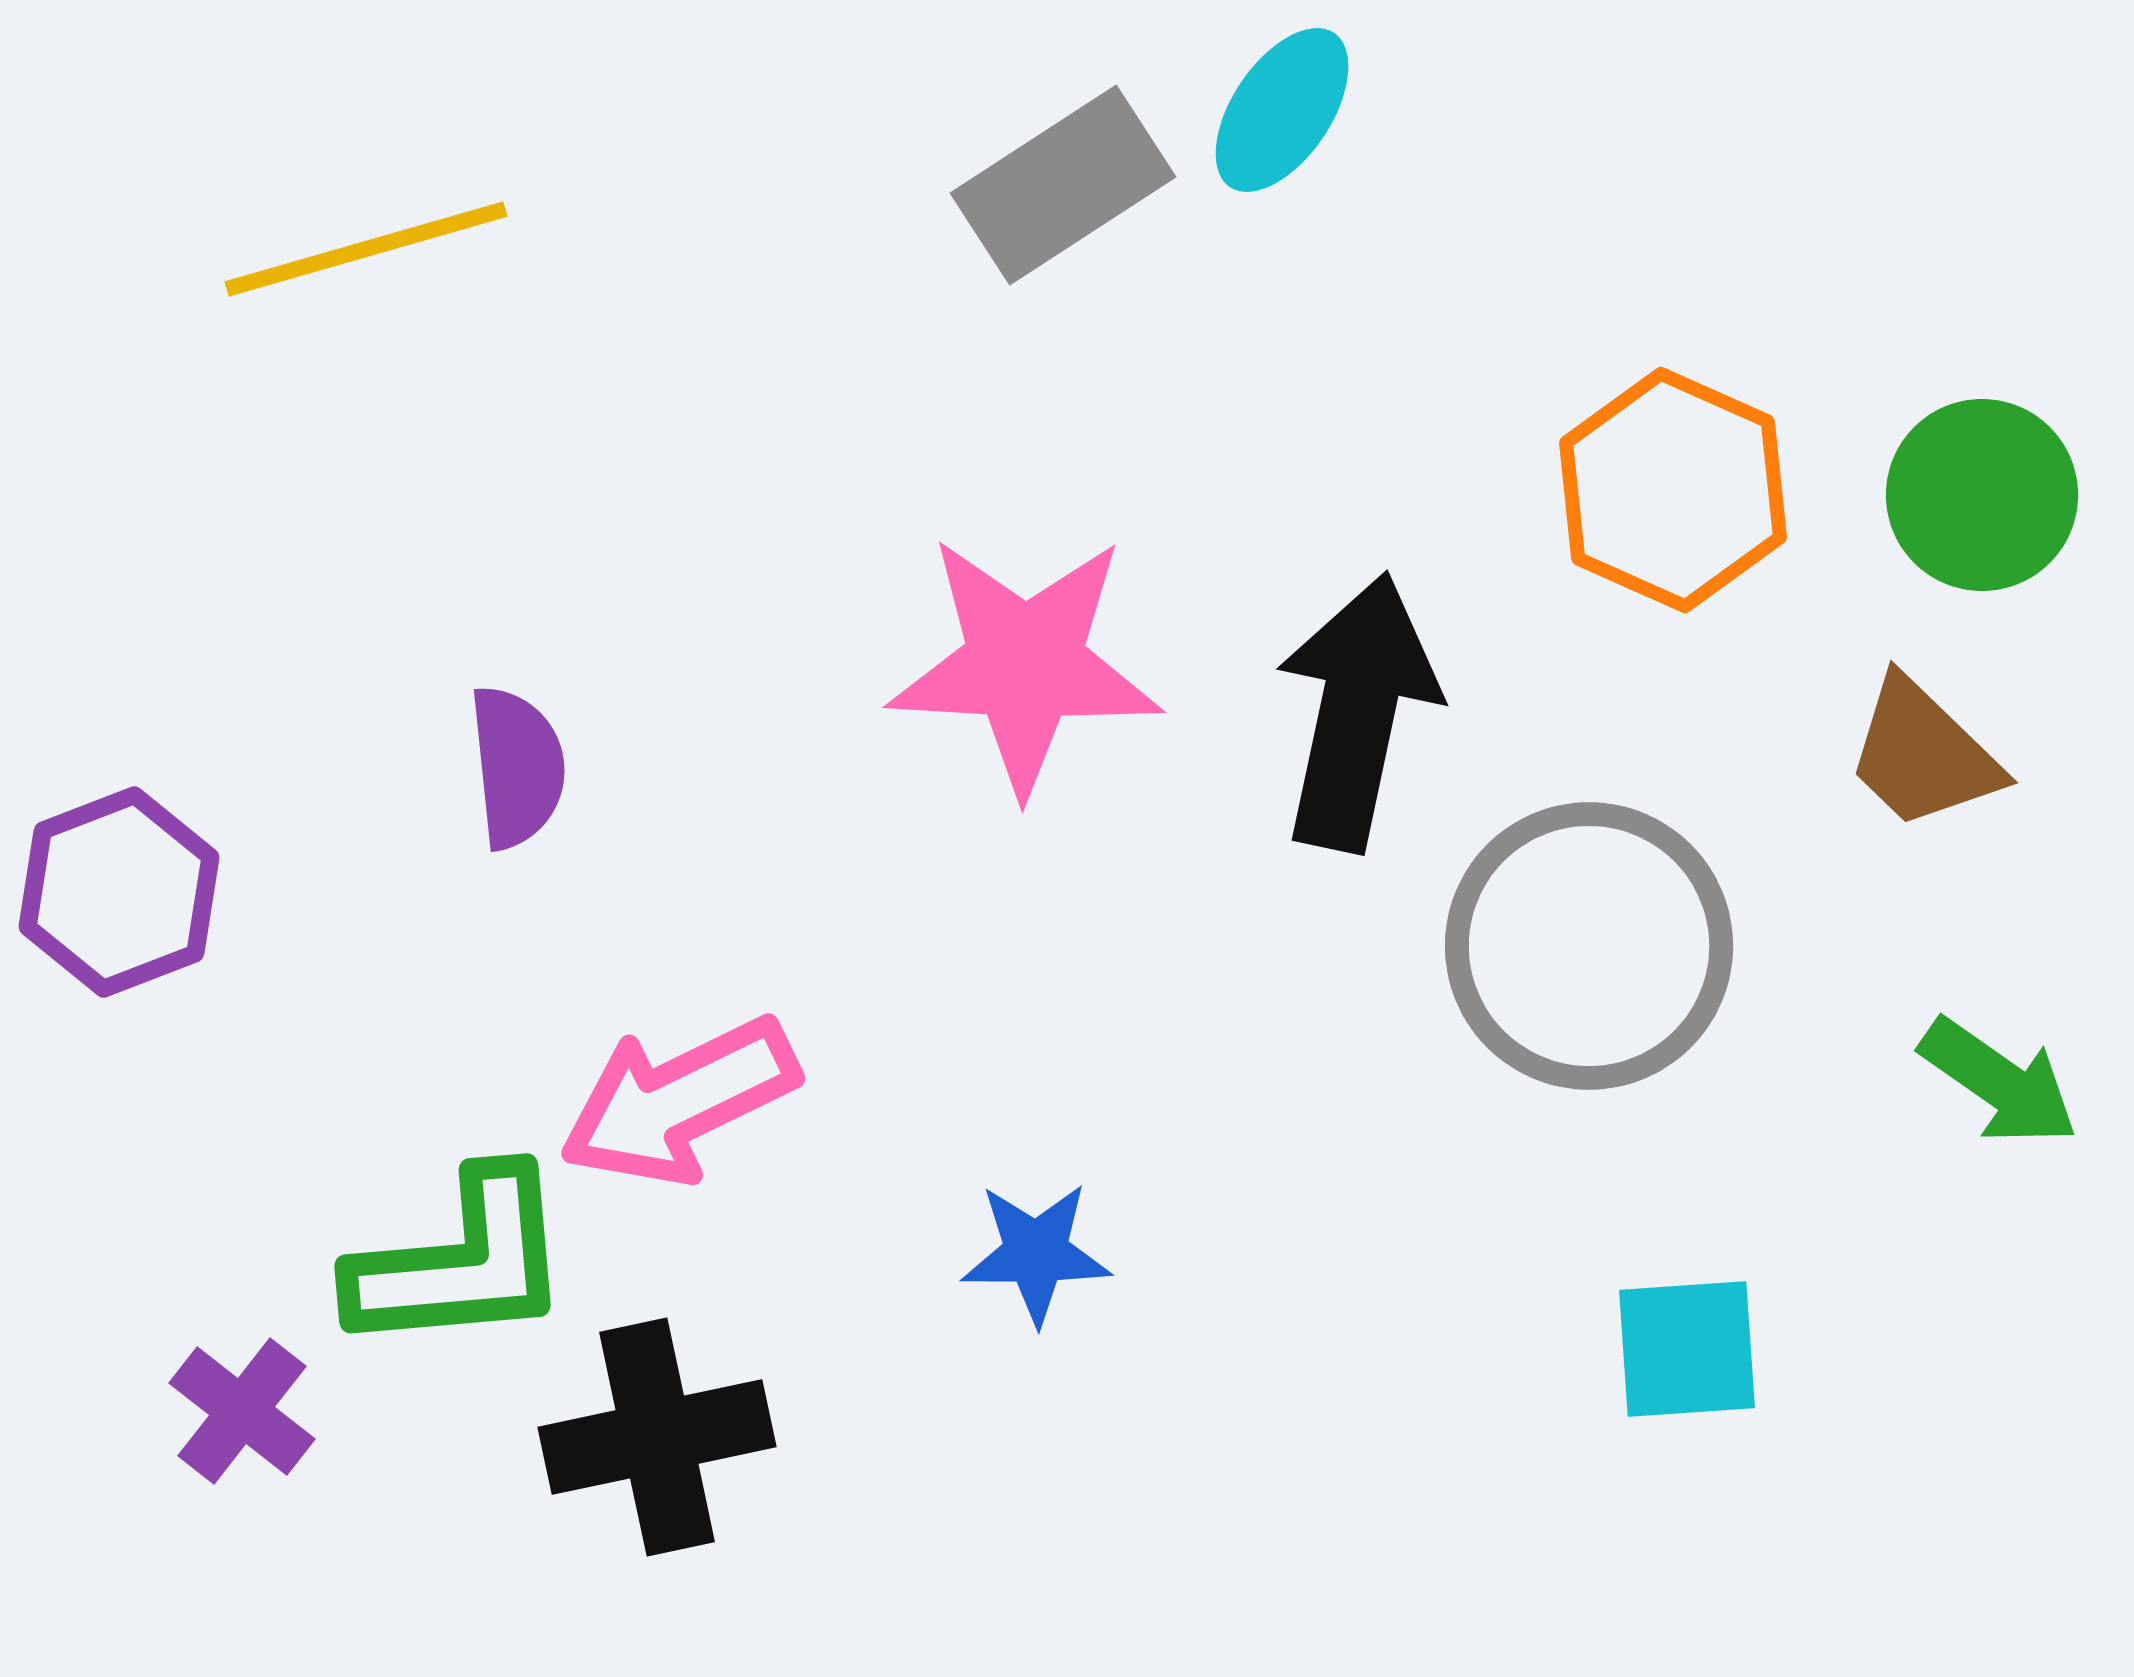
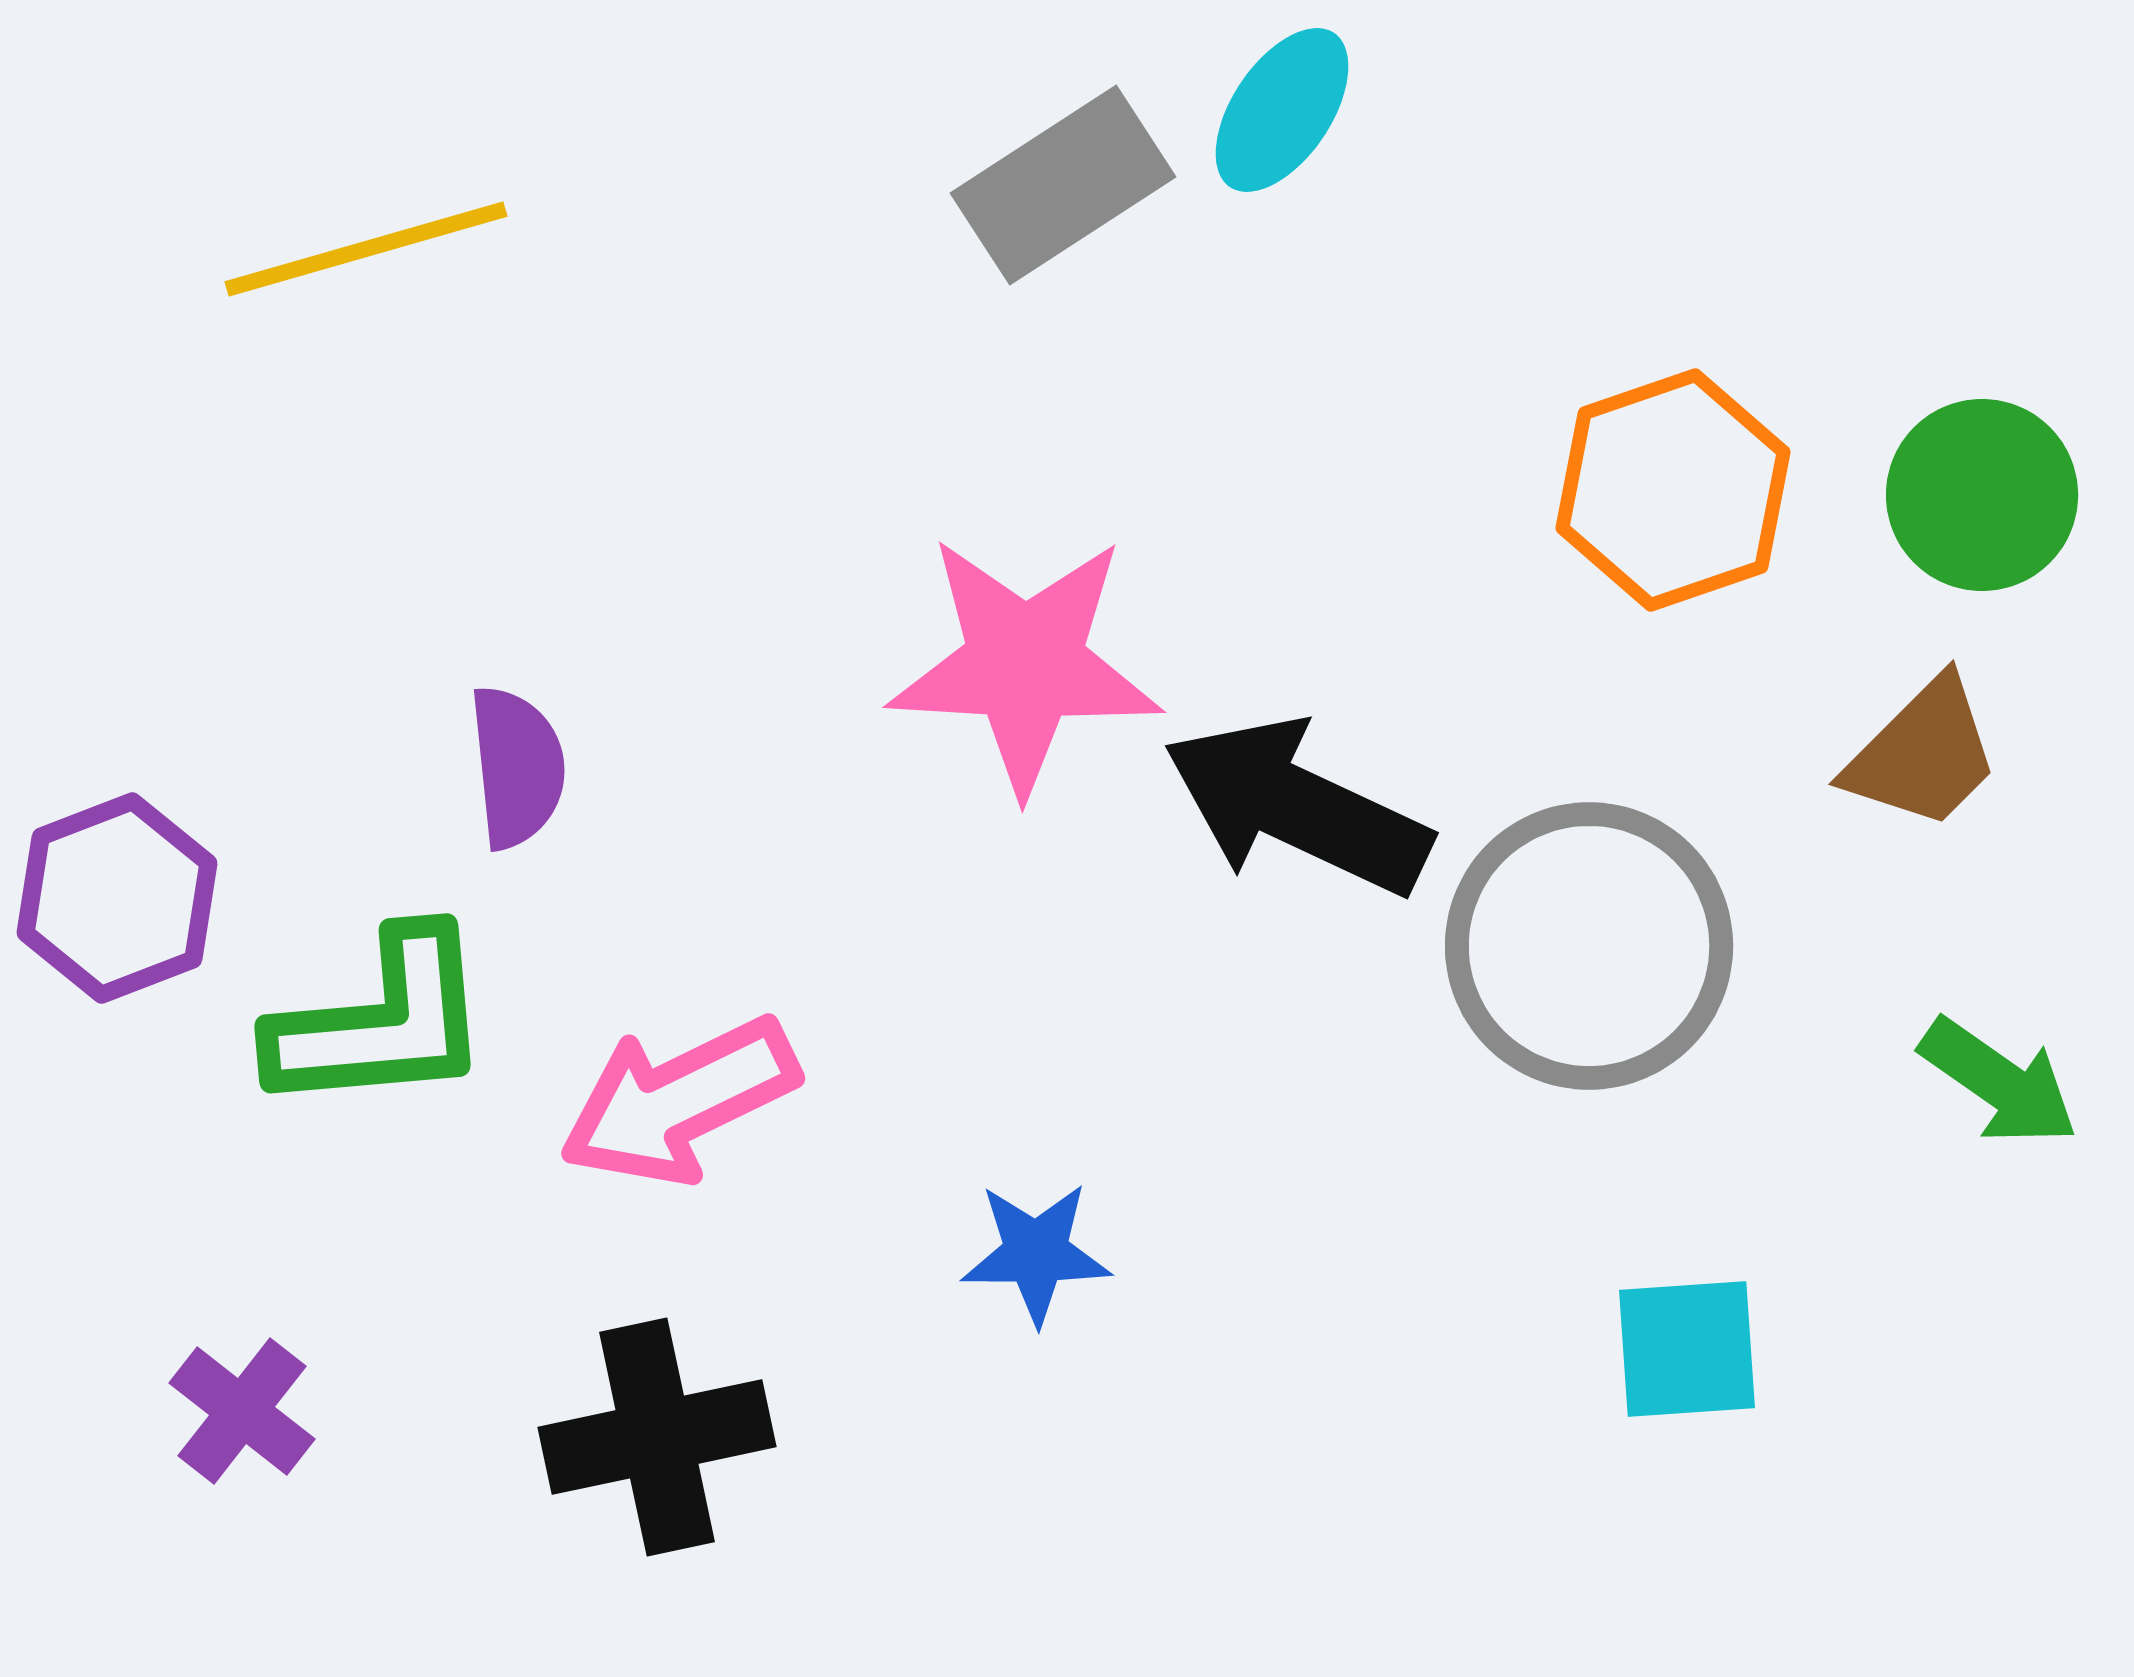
orange hexagon: rotated 17 degrees clockwise
black arrow: moved 60 px left, 95 px down; rotated 77 degrees counterclockwise
brown trapezoid: rotated 89 degrees counterclockwise
purple hexagon: moved 2 px left, 6 px down
green L-shape: moved 80 px left, 240 px up
